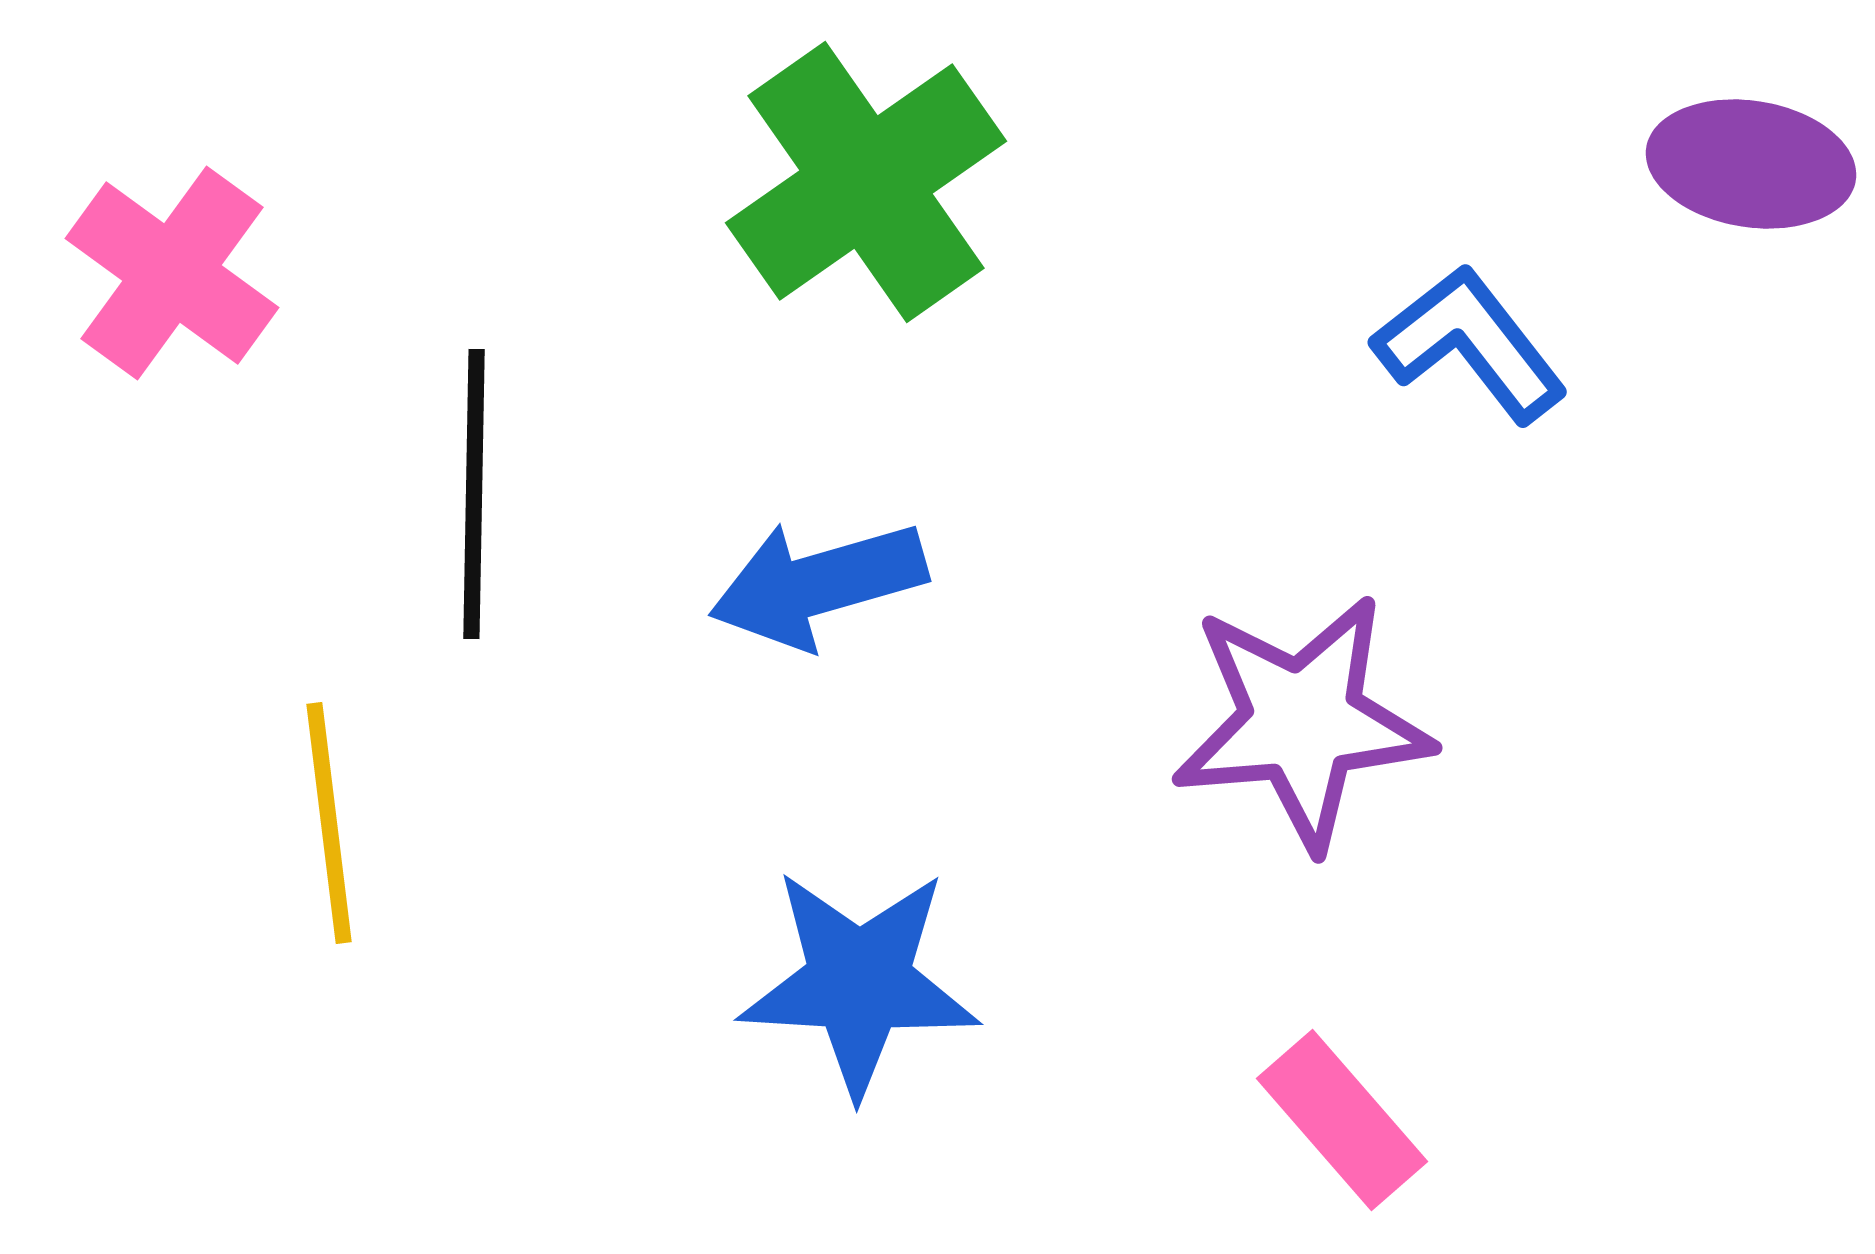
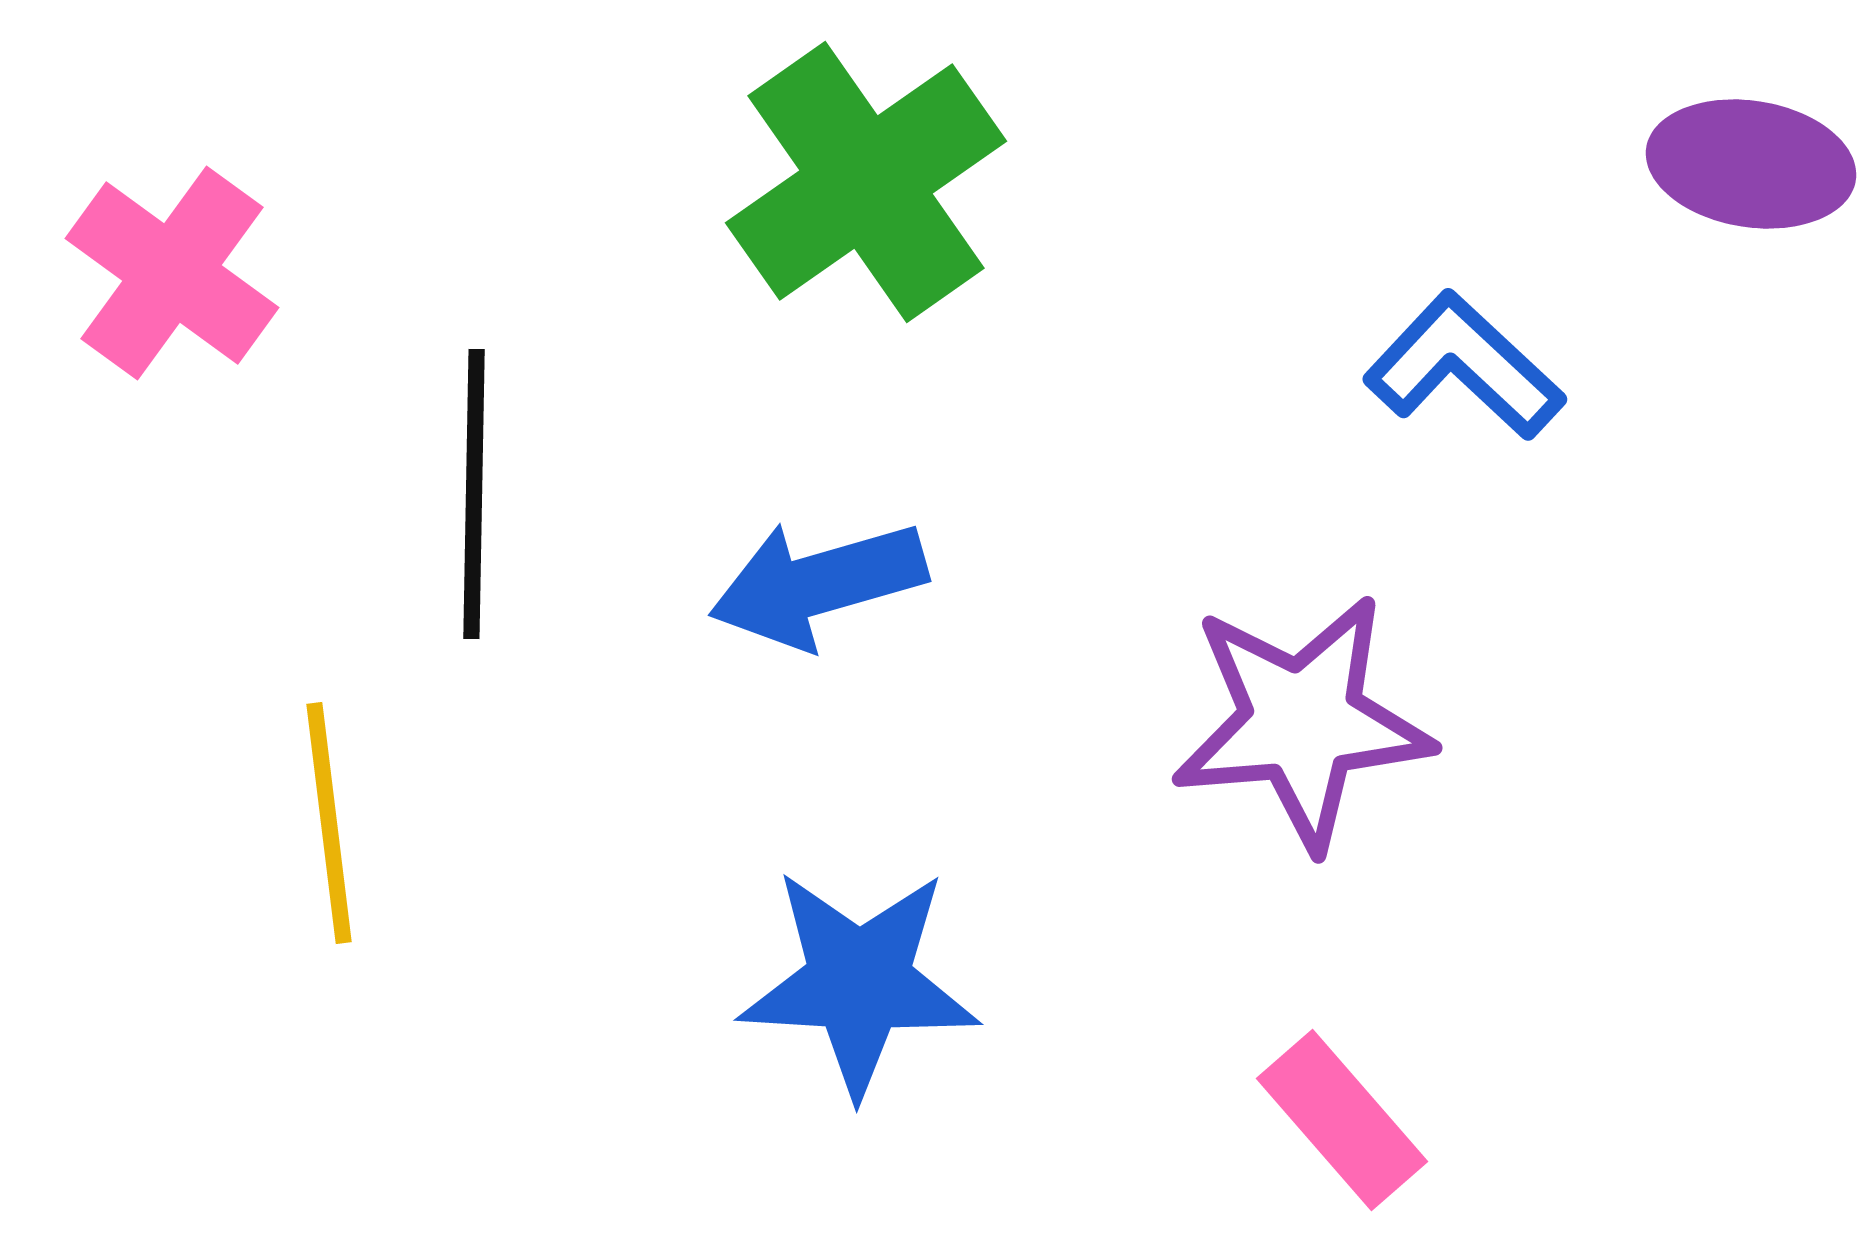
blue L-shape: moved 6 px left, 22 px down; rotated 9 degrees counterclockwise
